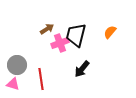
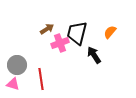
black trapezoid: moved 1 px right, 2 px up
black arrow: moved 12 px right, 14 px up; rotated 108 degrees clockwise
